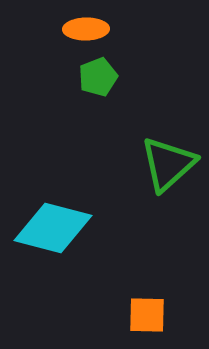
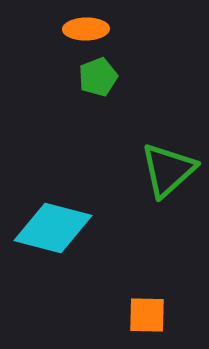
green triangle: moved 6 px down
